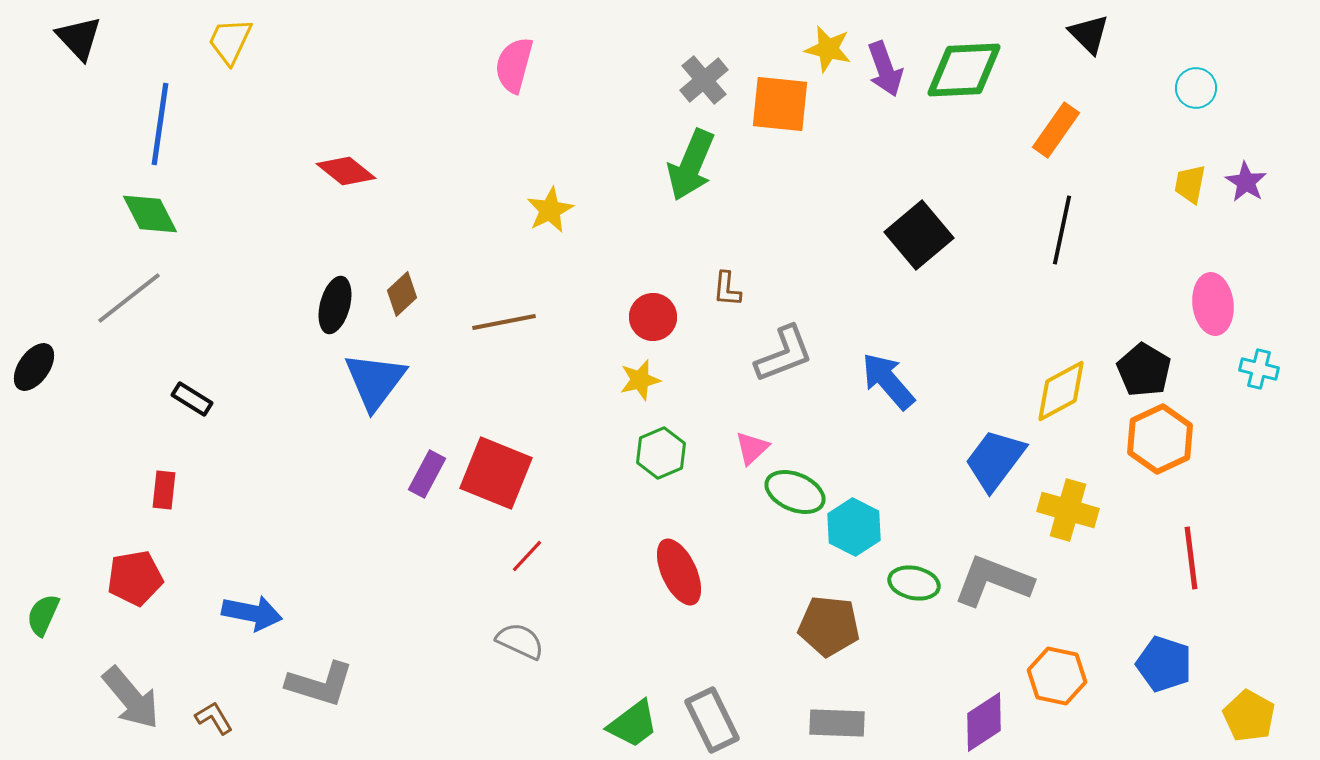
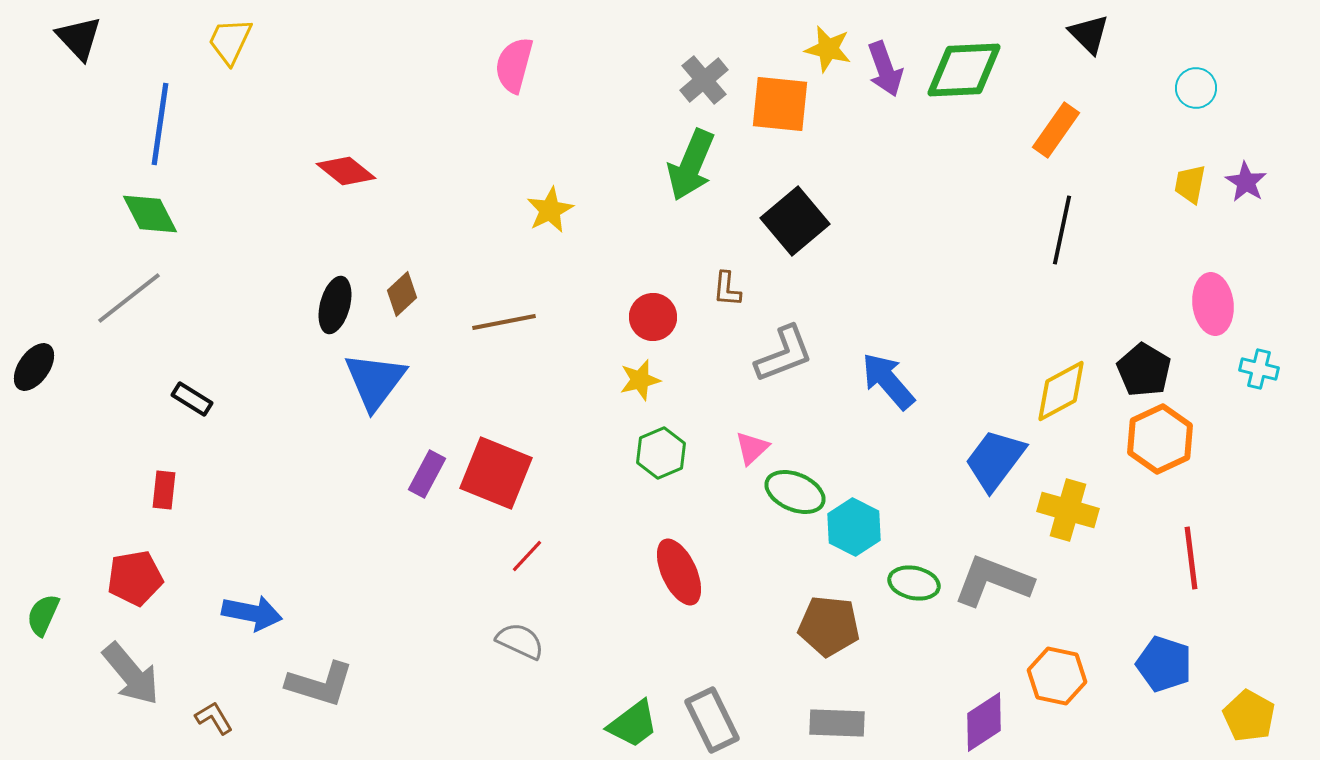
black square at (919, 235): moved 124 px left, 14 px up
gray arrow at (131, 698): moved 24 px up
